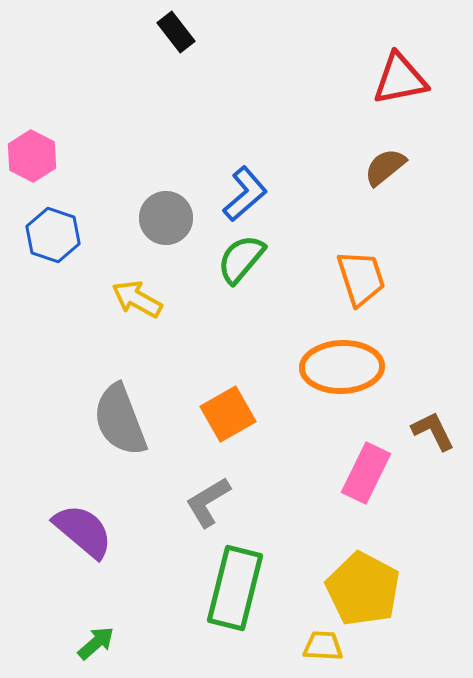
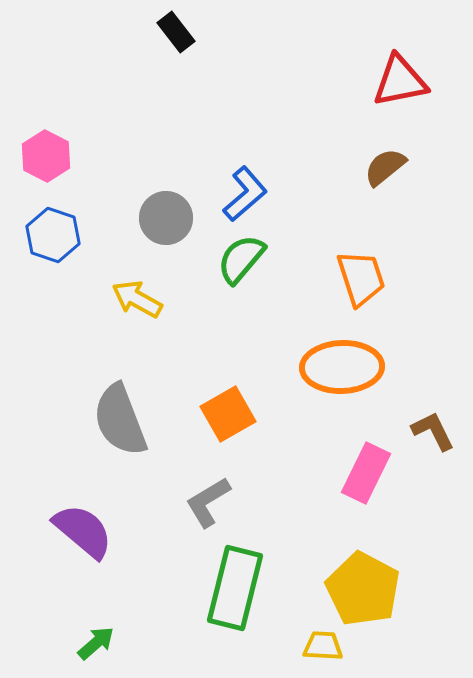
red triangle: moved 2 px down
pink hexagon: moved 14 px right
